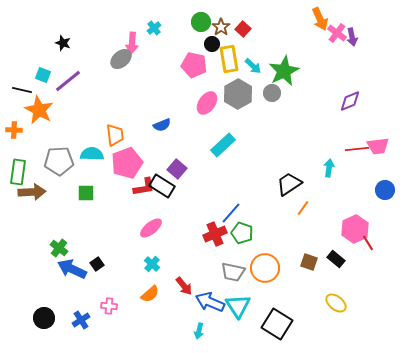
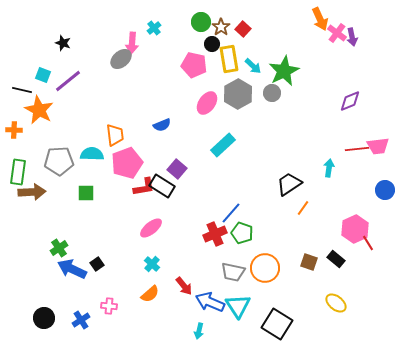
green cross at (59, 248): rotated 18 degrees clockwise
